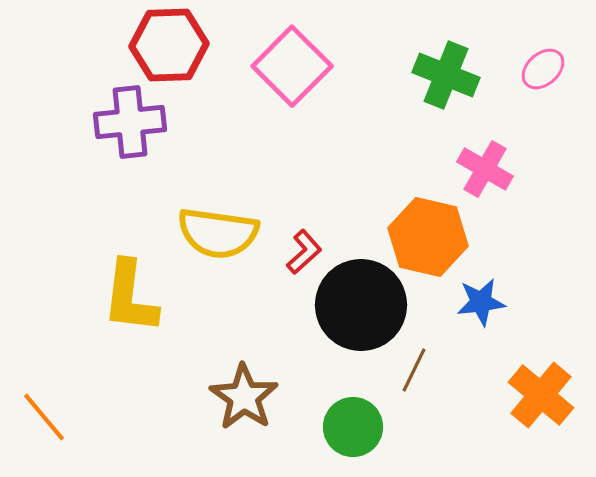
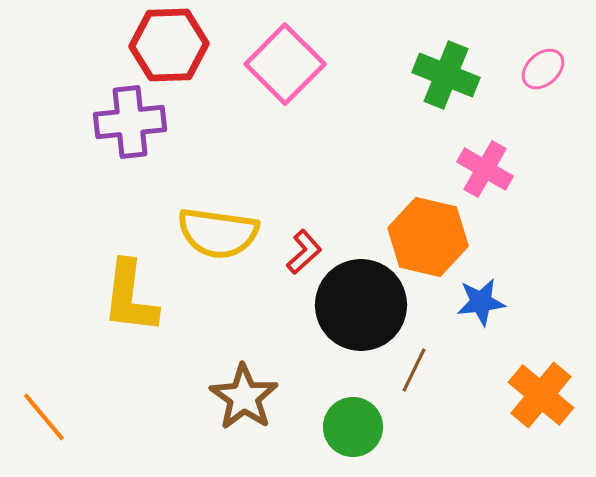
pink square: moved 7 px left, 2 px up
